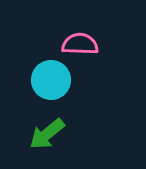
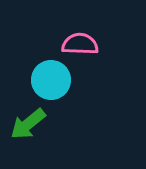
green arrow: moved 19 px left, 10 px up
